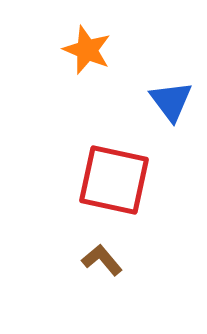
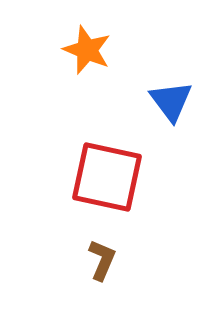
red square: moved 7 px left, 3 px up
brown L-shape: rotated 63 degrees clockwise
